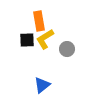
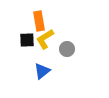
blue triangle: moved 14 px up
